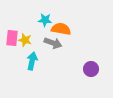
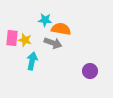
purple circle: moved 1 px left, 2 px down
